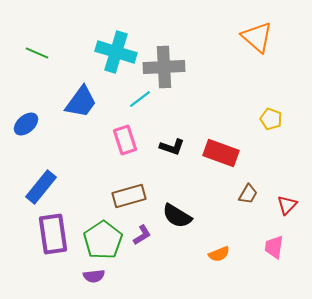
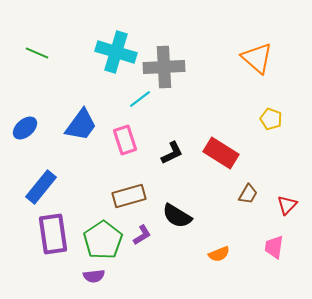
orange triangle: moved 21 px down
blue trapezoid: moved 23 px down
blue ellipse: moved 1 px left, 4 px down
black L-shape: moved 6 px down; rotated 45 degrees counterclockwise
red rectangle: rotated 12 degrees clockwise
